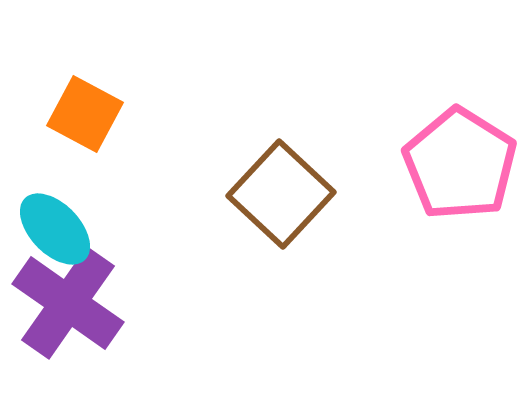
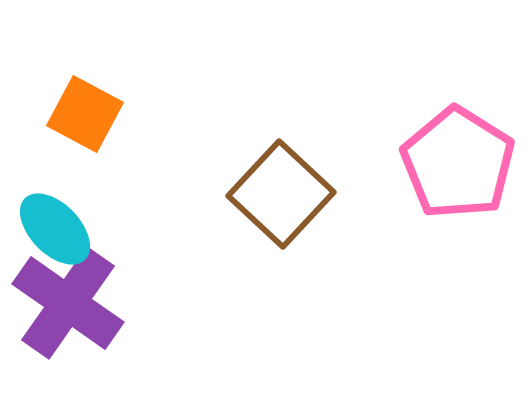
pink pentagon: moved 2 px left, 1 px up
